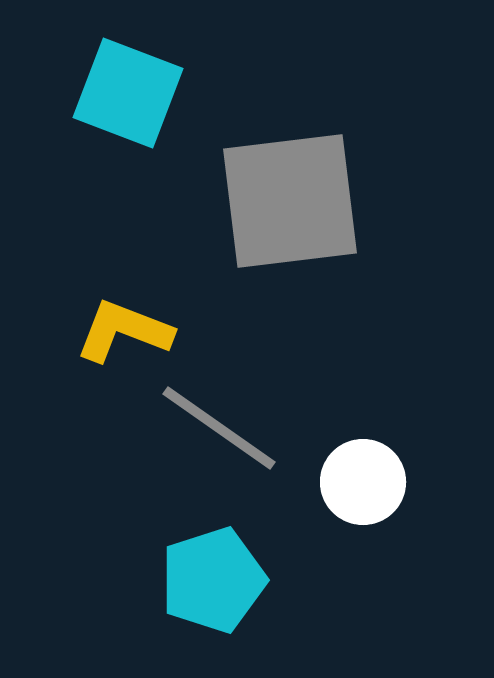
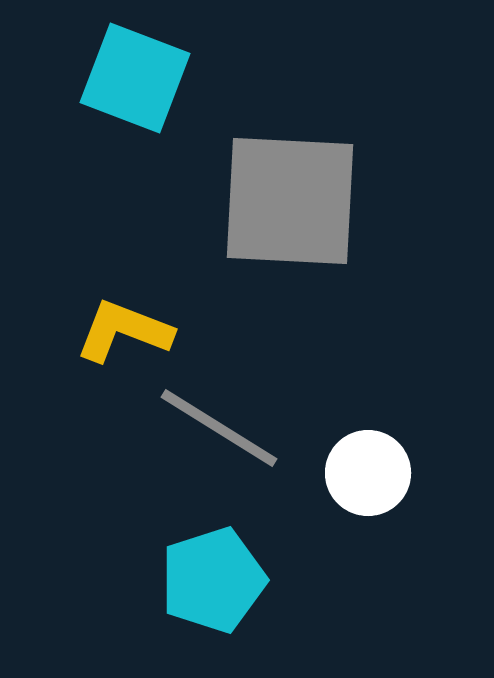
cyan square: moved 7 px right, 15 px up
gray square: rotated 10 degrees clockwise
gray line: rotated 3 degrees counterclockwise
white circle: moved 5 px right, 9 px up
